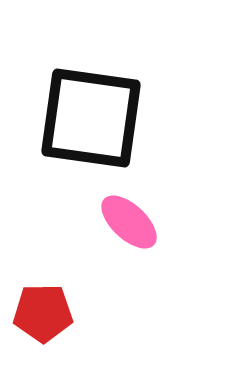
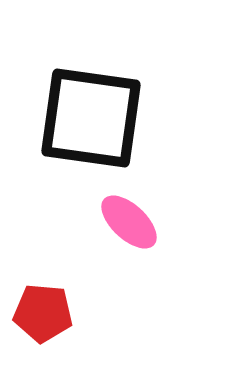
red pentagon: rotated 6 degrees clockwise
